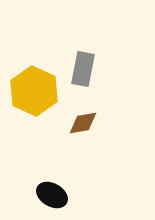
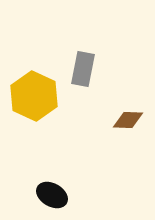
yellow hexagon: moved 5 px down
brown diamond: moved 45 px right, 3 px up; rotated 12 degrees clockwise
